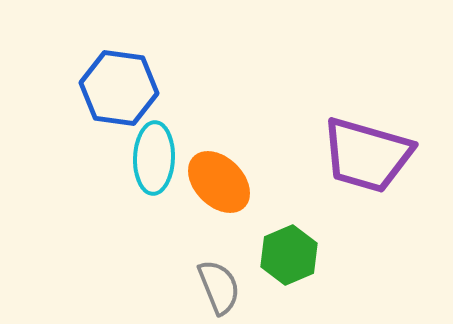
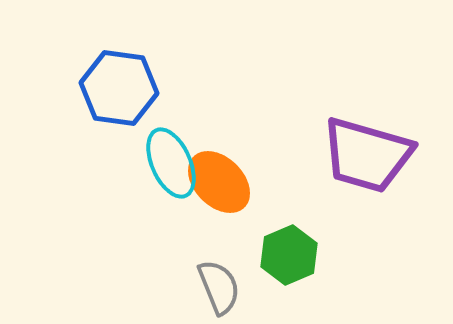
cyan ellipse: moved 17 px right, 5 px down; rotated 26 degrees counterclockwise
